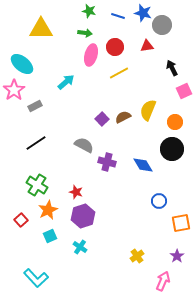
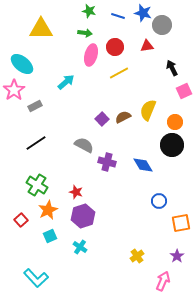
black circle: moved 4 px up
